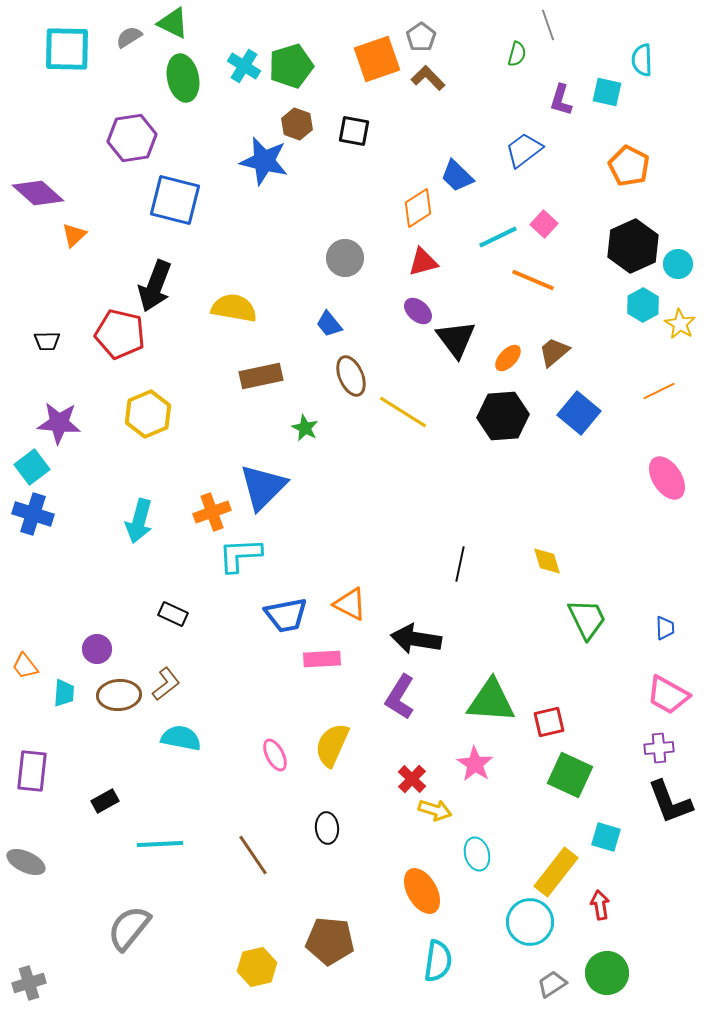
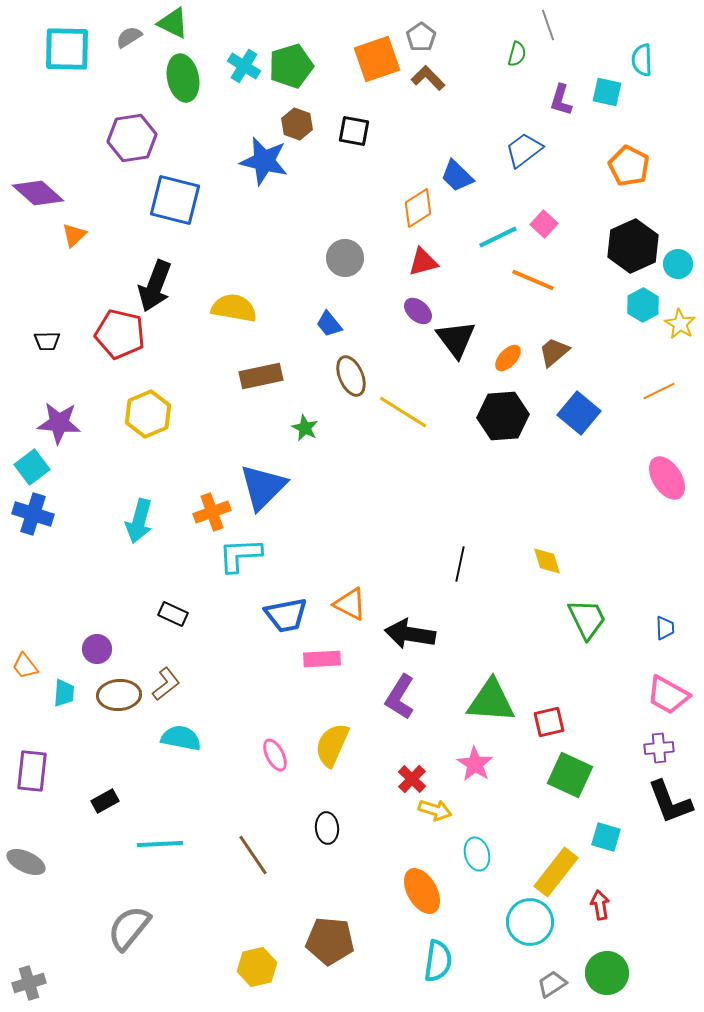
black arrow at (416, 639): moved 6 px left, 5 px up
